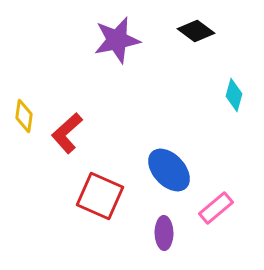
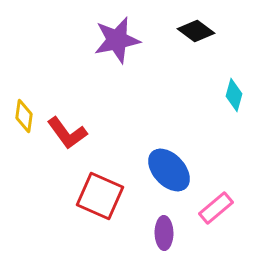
red L-shape: rotated 84 degrees counterclockwise
